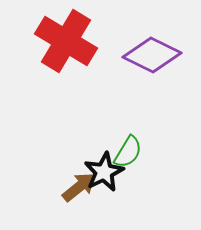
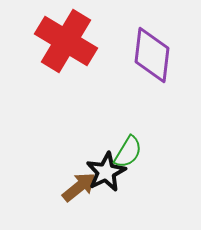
purple diamond: rotated 70 degrees clockwise
black star: moved 2 px right
